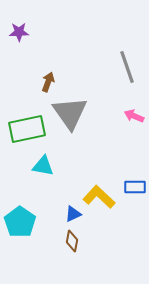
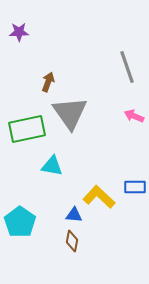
cyan triangle: moved 9 px right
blue triangle: moved 1 px right, 1 px down; rotated 30 degrees clockwise
